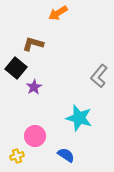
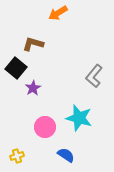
gray L-shape: moved 5 px left
purple star: moved 1 px left, 1 px down
pink circle: moved 10 px right, 9 px up
